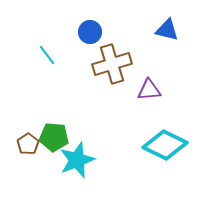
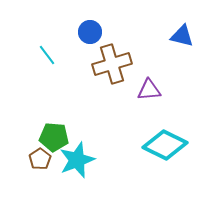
blue triangle: moved 15 px right, 6 px down
brown pentagon: moved 12 px right, 15 px down
